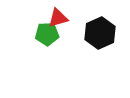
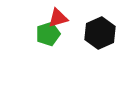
green pentagon: moved 1 px right; rotated 15 degrees counterclockwise
